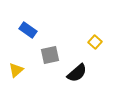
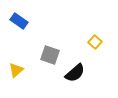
blue rectangle: moved 9 px left, 9 px up
gray square: rotated 30 degrees clockwise
black semicircle: moved 2 px left
